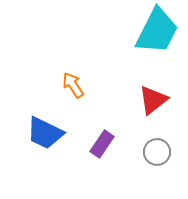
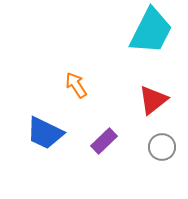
cyan trapezoid: moved 6 px left
orange arrow: moved 3 px right
purple rectangle: moved 2 px right, 3 px up; rotated 12 degrees clockwise
gray circle: moved 5 px right, 5 px up
